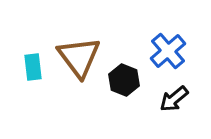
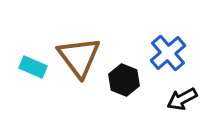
blue cross: moved 2 px down
cyan rectangle: rotated 60 degrees counterclockwise
black arrow: moved 8 px right; rotated 12 degrees clockwise
